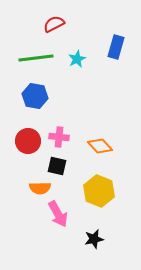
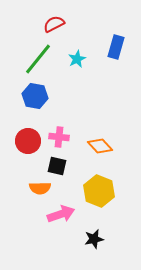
green line: moved 2 px right, 1 px down; rotated 44 degrees counterclockwise
pink arrow: moved 3 px right; rotated 80 degrees counterclockwise
